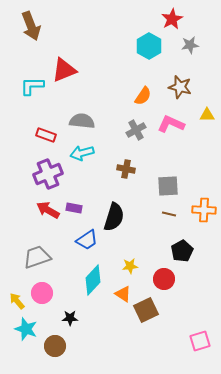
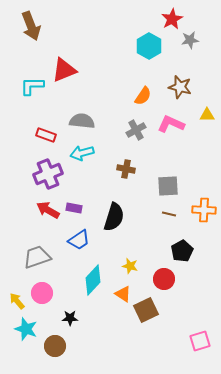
gray star: moved 5 px up
blue trapezoid: moved 8 px left
yellow star: rotated 21 degrees clockwise
